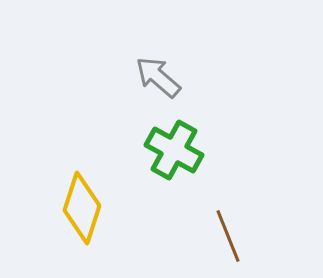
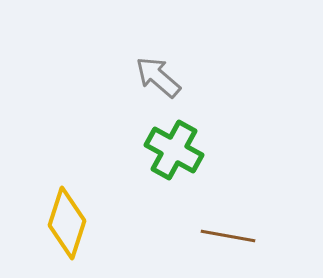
yellow diamond: moved 15 px left, 15 px down
brown line: rotated 58 degrees counterclockwise
